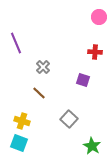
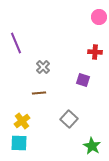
brown line: rotated 48 degrees counterclockwise
yellow cross: rotated 35 degrees clockwise
cyan square: rotated 18 degrees counterclockwise
